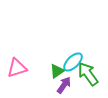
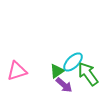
pink triangle: moved 3 px down
purple arrow: rotated 96 degrees clockwise
